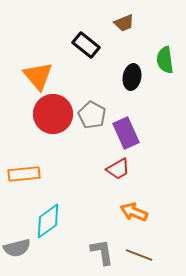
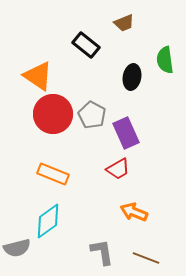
orange triangle: rotated 16 degrees counterclockwise
orange rectangle: moved 29 px right; rotated 28 degrees clockwise
brown line: moved 7 px right, 3 px down
